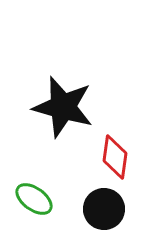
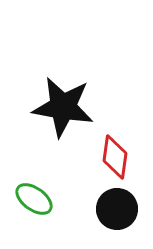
black star: rotated 6 degrees counterclockwise
black circle: moved 13 px right
